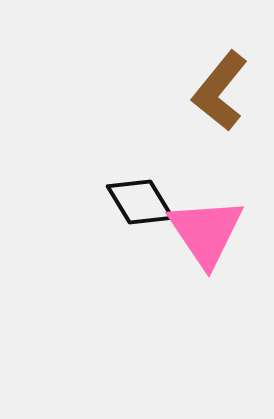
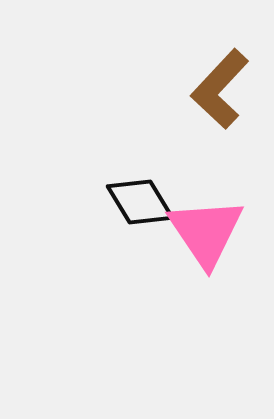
brown L-shape: moved 2 px up; rotated 4 degrees clockwise
